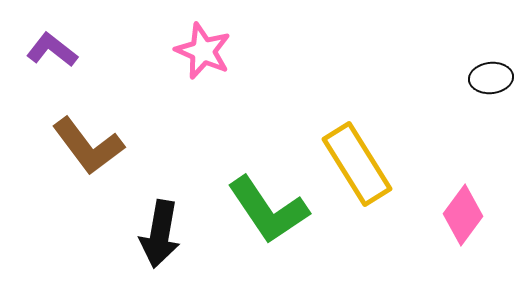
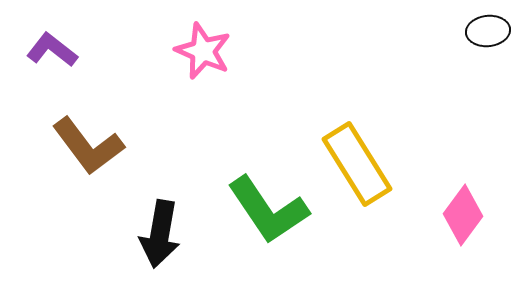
black ellipse: moved 3 px left, 47 px up
